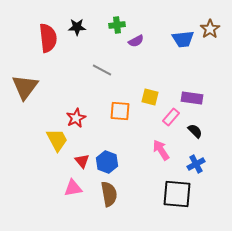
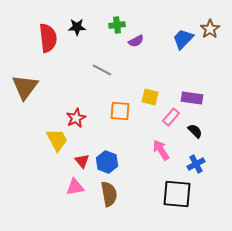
blue trapezoid: rotated 140 degrees clockwise
pink triangle: moved 2 px right, 1 px up
